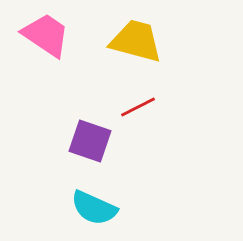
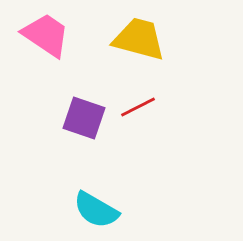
yellow trapezoid: moved 3 px right, 2 px up
purple square: moved 6 px left, 23 px up
cyan semicircle: moved 2 px right, 2 px down; rotated 6 degrees clockwise
